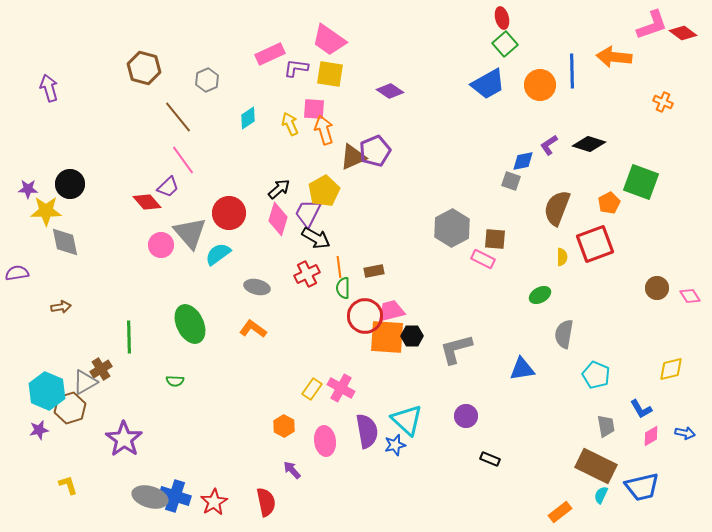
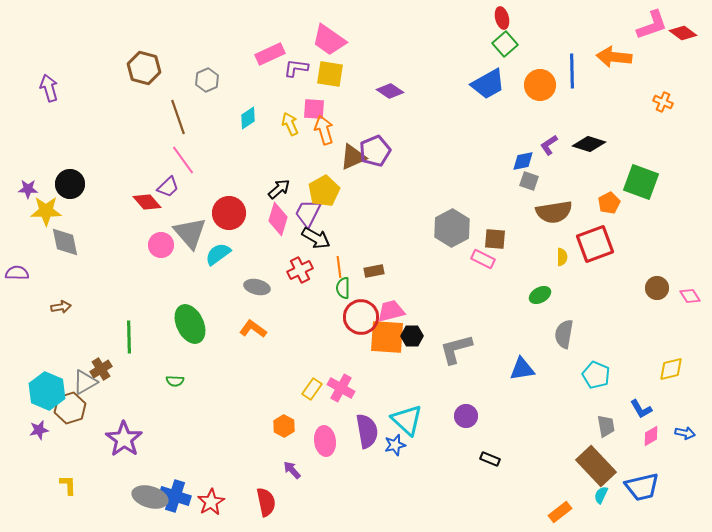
brown line at (178, 117): rotated 20 degrees clockwise
gray square at (511, 181): moved 18 px right
brown semicircle at (557, 208): moved 3 px left, 4 px down; rotated 120 degrees counterclockwise
purple semicircle at (17, 273): rotated 10 degrees clockwise
red cross at (307, 274): moved 7 px left, 4 px up
red circle at (365, 316): moved 4 px left, 1 px down
brown rectangle at (596, 466): rotated 21 degrees clockwise
yellow L-shape at (68, 485): rotated 15 degrees clockwise
red star at (214, 502): moved 3 px left
